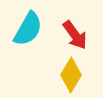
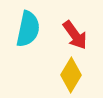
cyan semicircle: rotated 18 degrees counterclockwise
